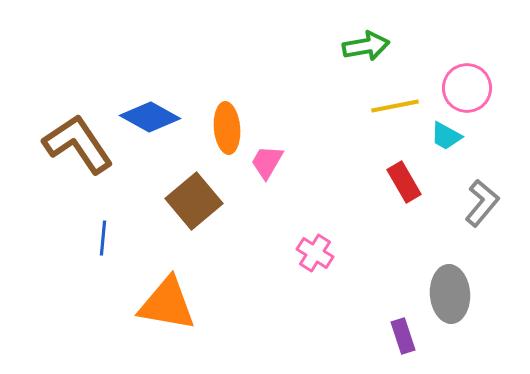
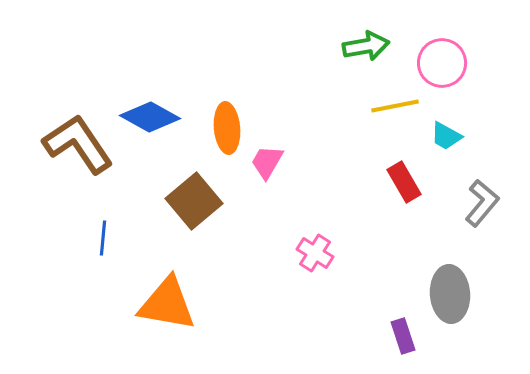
pink circle: moved 25 px left, 25 px up
